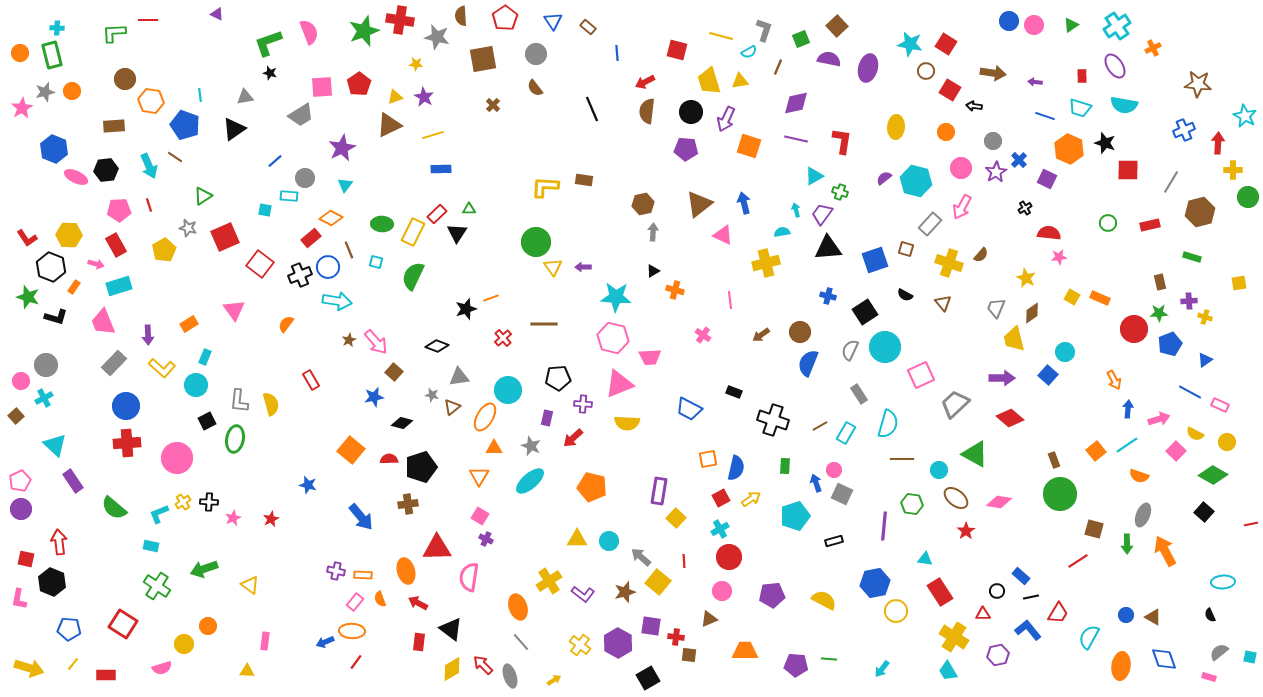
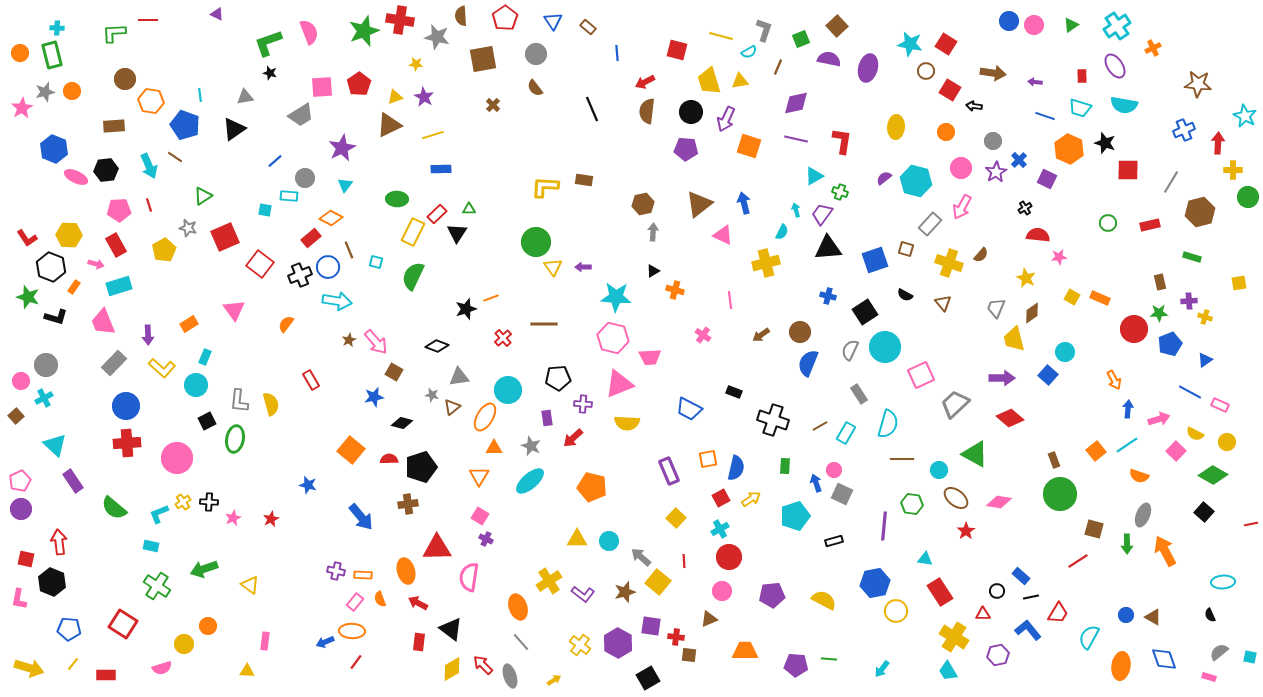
green ellipse at (382, 224): moved 15 px right, 25 px up
cyan semicircle at (782, 232): rotated 126 degrees clockwise
red semicircle at (1049, 233): moved 11 px left, 2 px down
brown square at (394, 372): rotated 12 degrees counterclockwise
purple rectangle at (547, 418): rotated 21 degrees counterclockwise
purple rectangle at (659, 491): moved 10 px right, 20 px up; rotated 32 degrees counterclockwise
